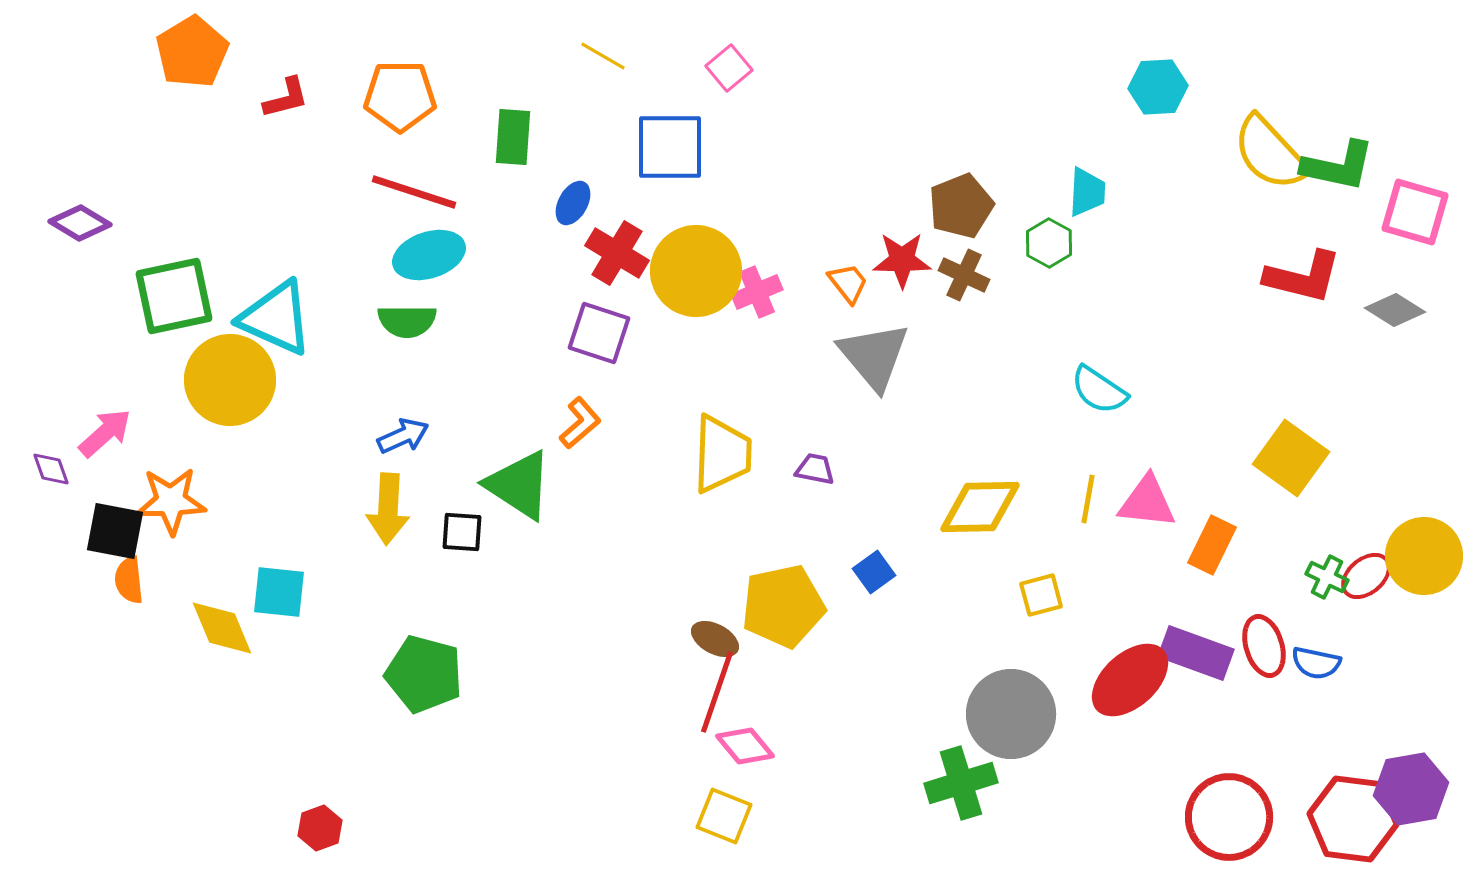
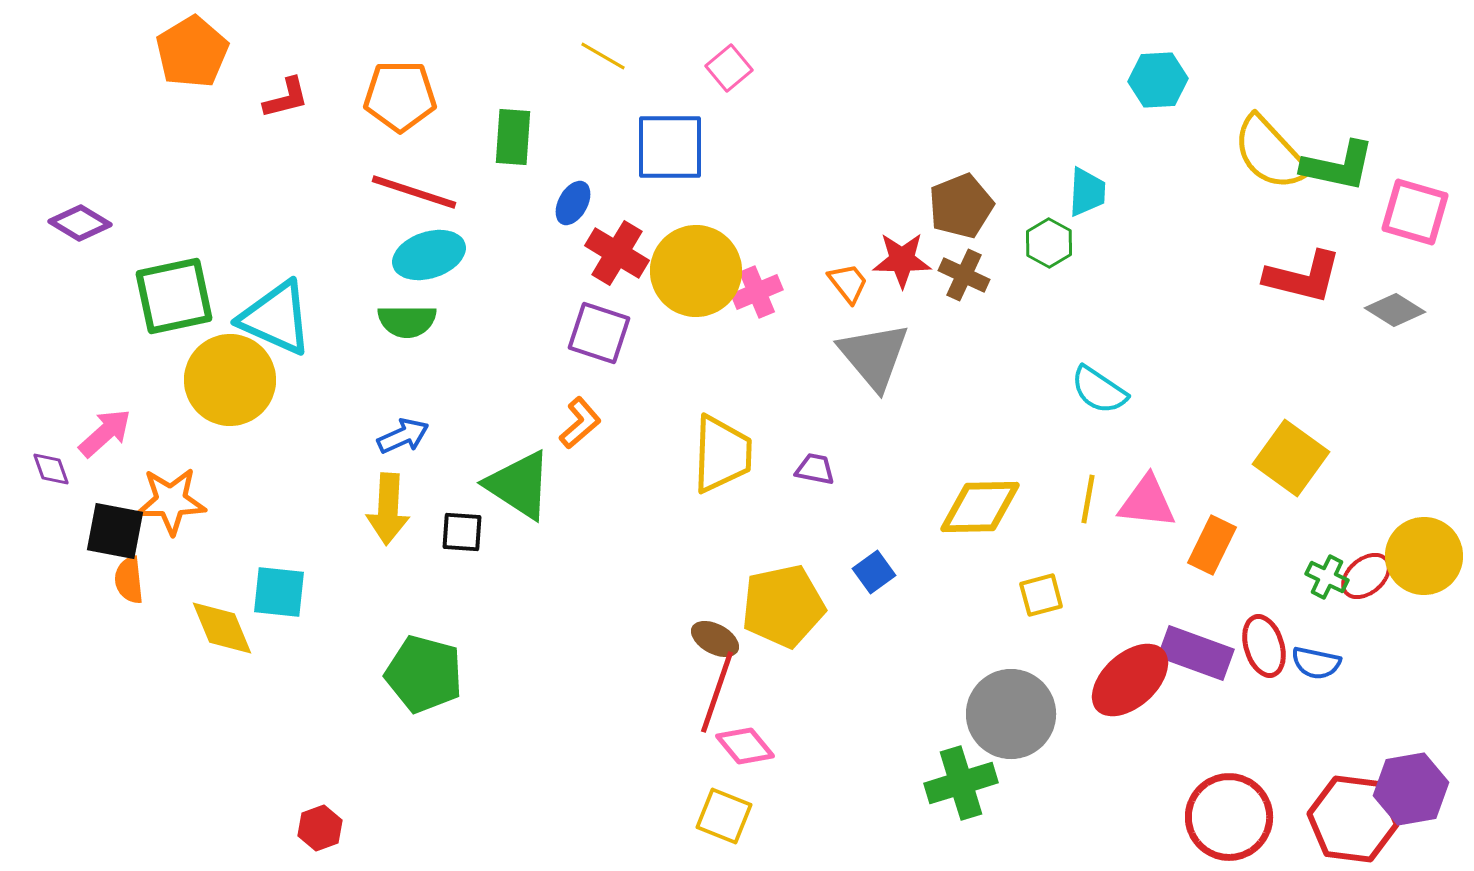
cyan hexagon at (1158, 87): moved 7 px up
